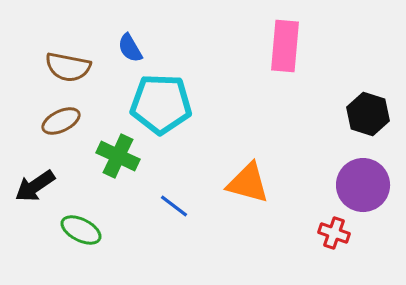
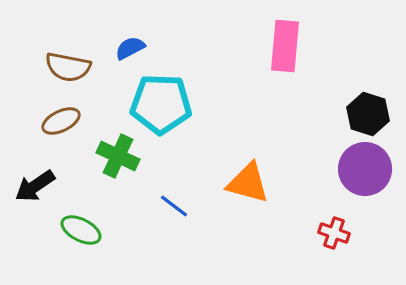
blue semicircle: rotated 92 degrees clockwise
purple circle: moved 2 px right, 16 px up
